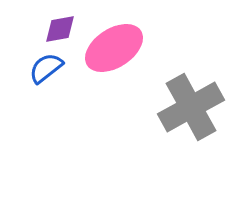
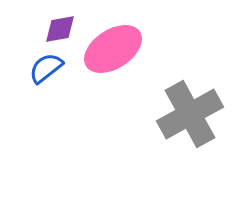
pink ellipse: moved 1 px left, 1 px down
gray cross: moved 1 px left, 7 px down
